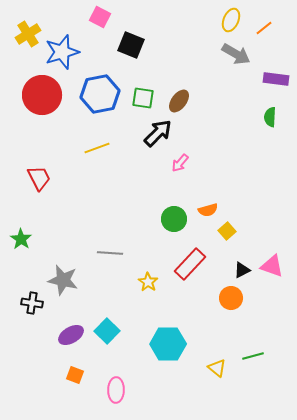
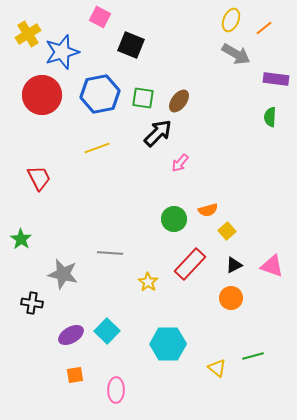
black triangle: moved 8 px left, 5 px up
gray star: moved 6 px up
orange square: rotated 30 degrees counterclockwise
